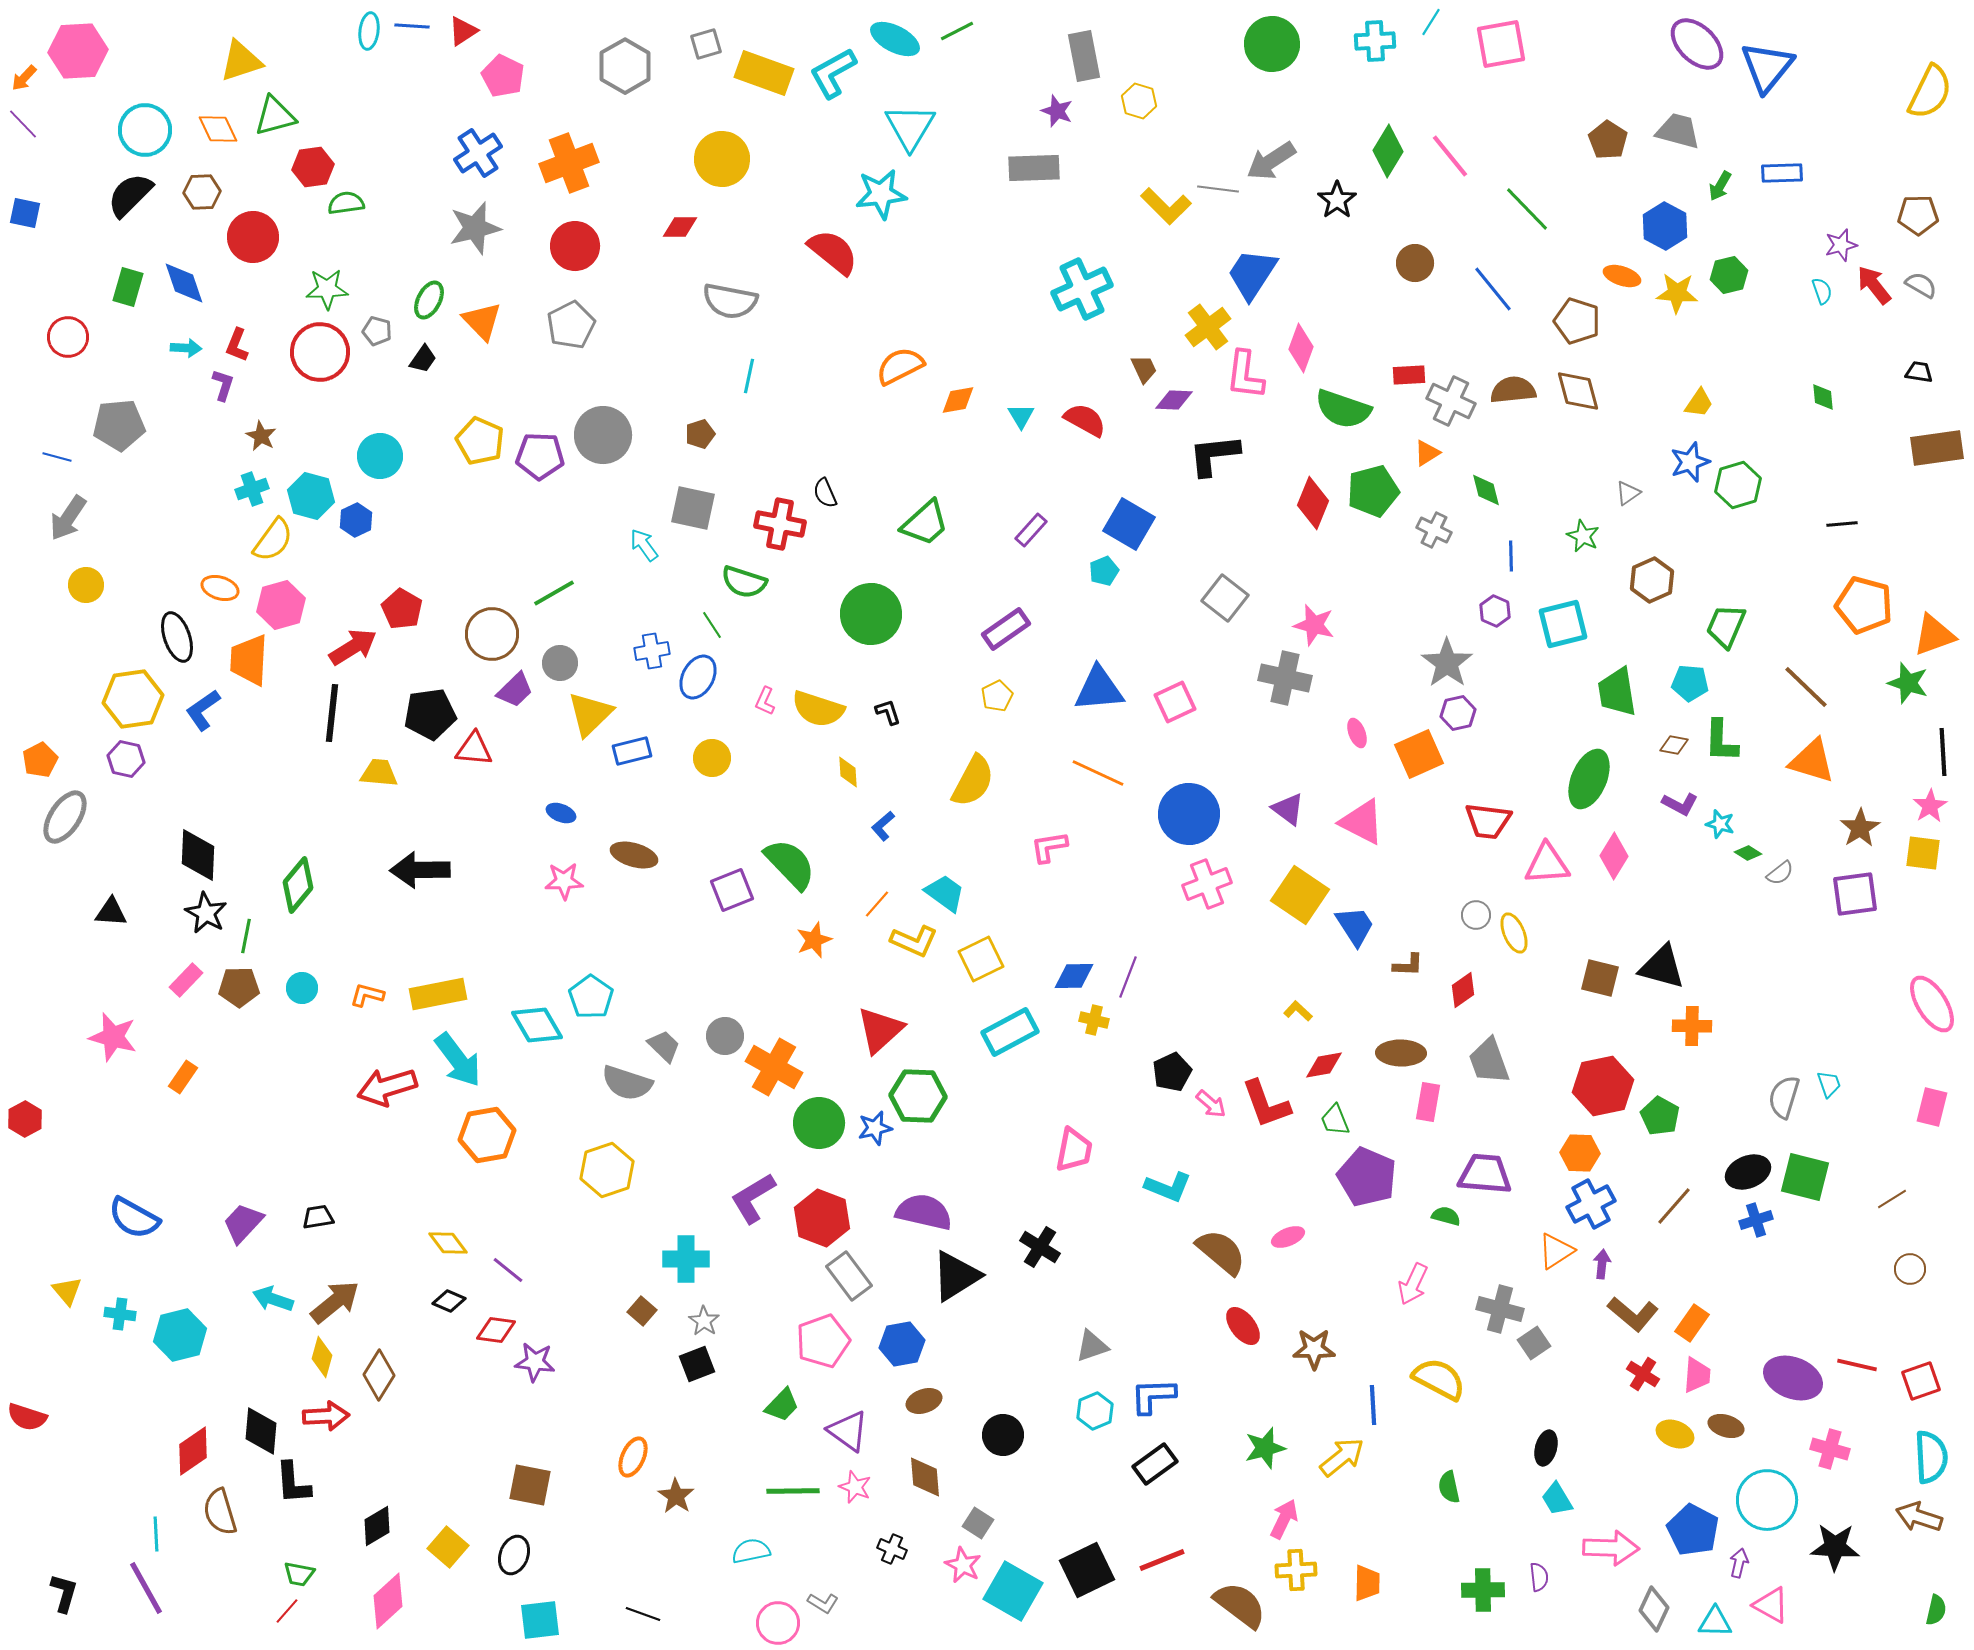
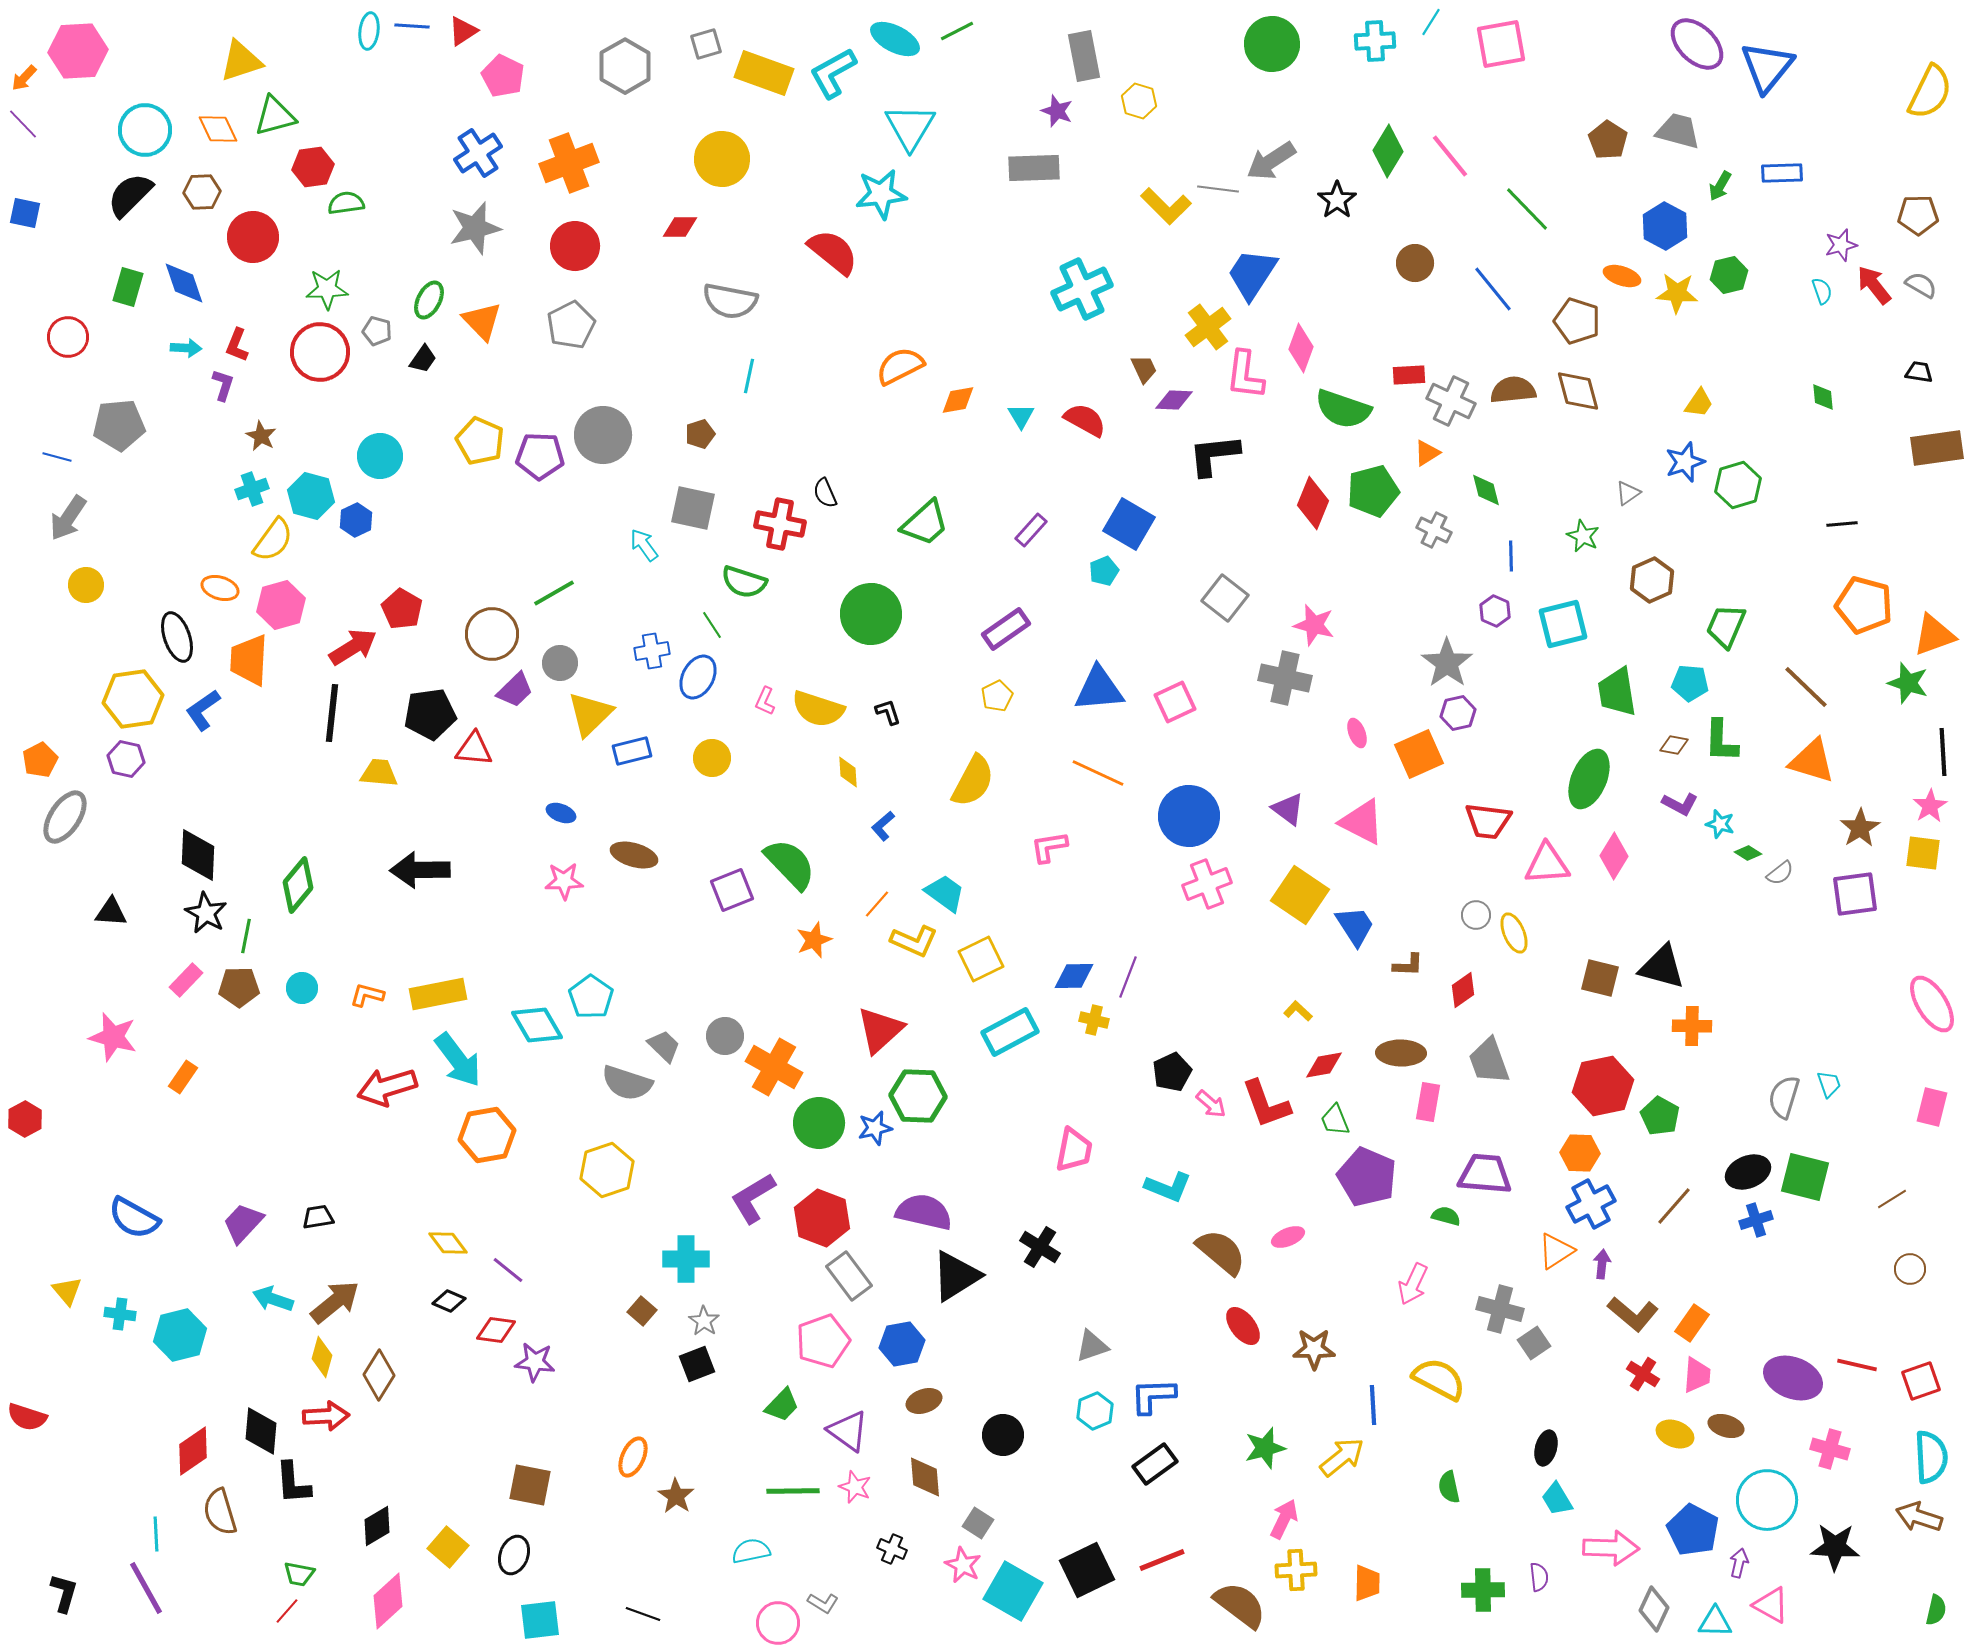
blue star at (1690, 462): moved 5 px left
blue circle at (1189, 814): moved 2 px down
